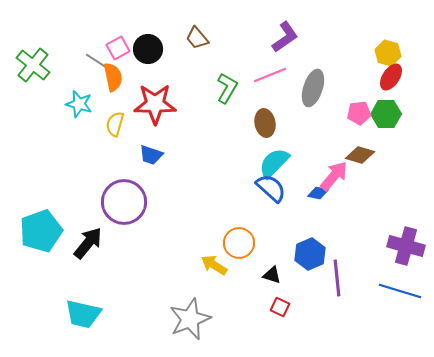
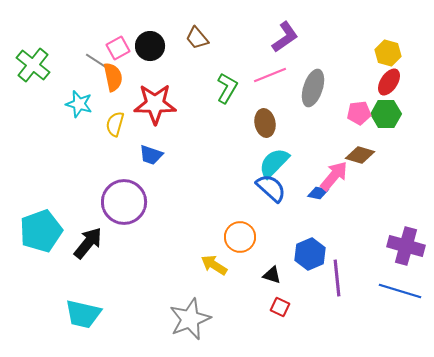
black circle: moved 2 px right, 3 px up
red ellipse: moved 2 px left, 5 px down
orange circle: moved 1 px right, 6 px up
